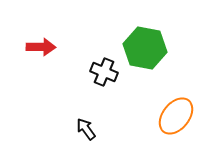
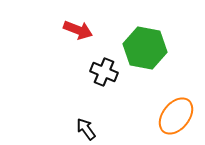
red arrow: moved 37 px right, 17 px up; rotated 20 degrees clockwise
